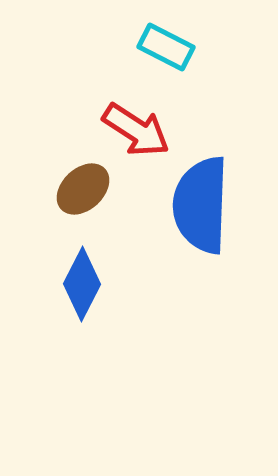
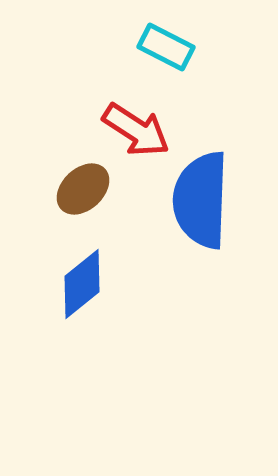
blue semicircle: moved 5 px up
blue diamond: rotated 24 degrees clockwise
